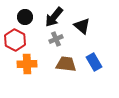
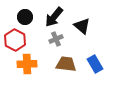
blue rectangle: moved 1 px right, 2 px down
